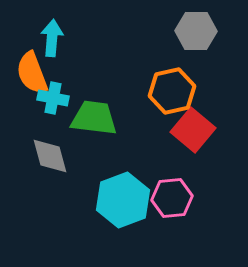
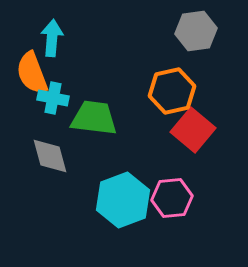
gray hexagon: rotated 9 degrees counterclockwise
